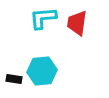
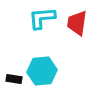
cyan L-shape: moved 1 px left
